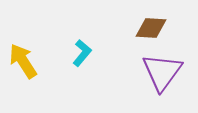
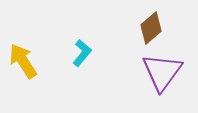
brown diamond: rotated 44 degrees counterclockwise
